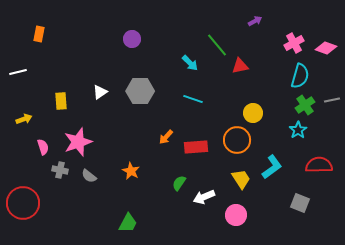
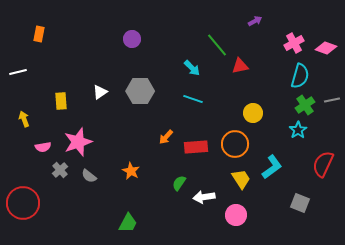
cyan arrow: moved 2 px right, 5 px down
yellow arrow: rotated 91 degrees counterclockwise
orange circle: moved 2 px left, 4 px down
pink semicircle: rotated 98 degrees clockwise
red semicircle: moved 4 px right, 1 px up; rotated 64 degrees counterclockwise
gray cross: rotated 35 degrees clockwise
white arrow: rotated 15 degrees clockwise
